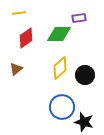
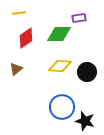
yellow diamond: moved 2 px up; rotated 45 degrees clockwise
black circle: moved 2 px right, 3 px up
black star: moved 1 px right, 1 px up
